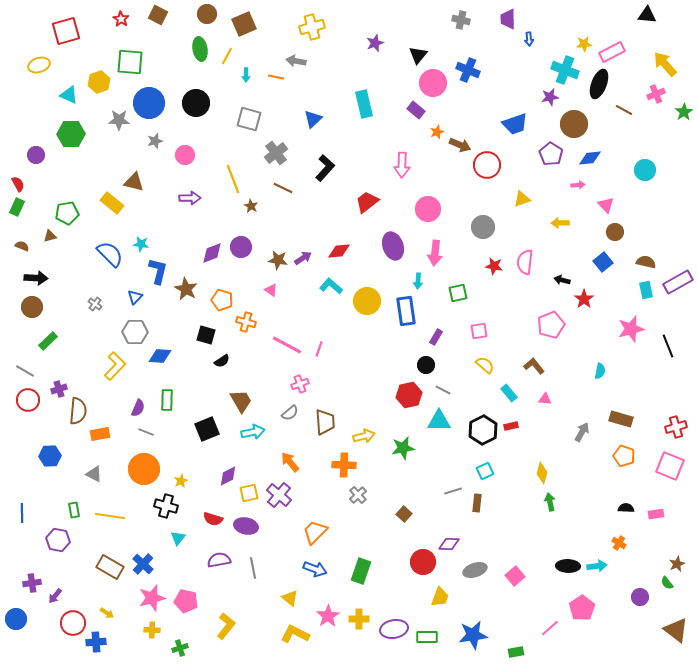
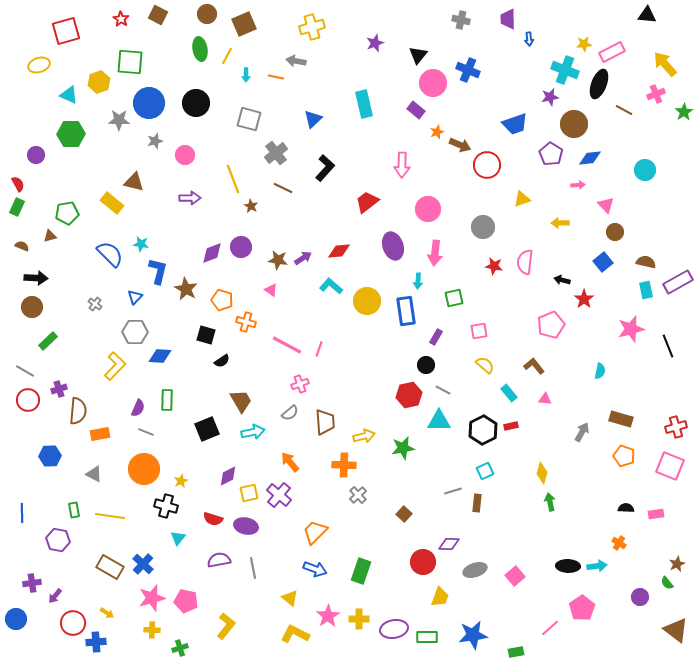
green square at (458, 293): moved 4 px left, 5 px down
